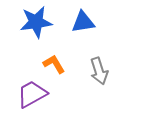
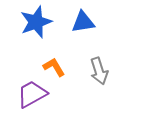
blue star: rotated 12 degrees counterclockwise
orange L-shape: moved 3 px down
